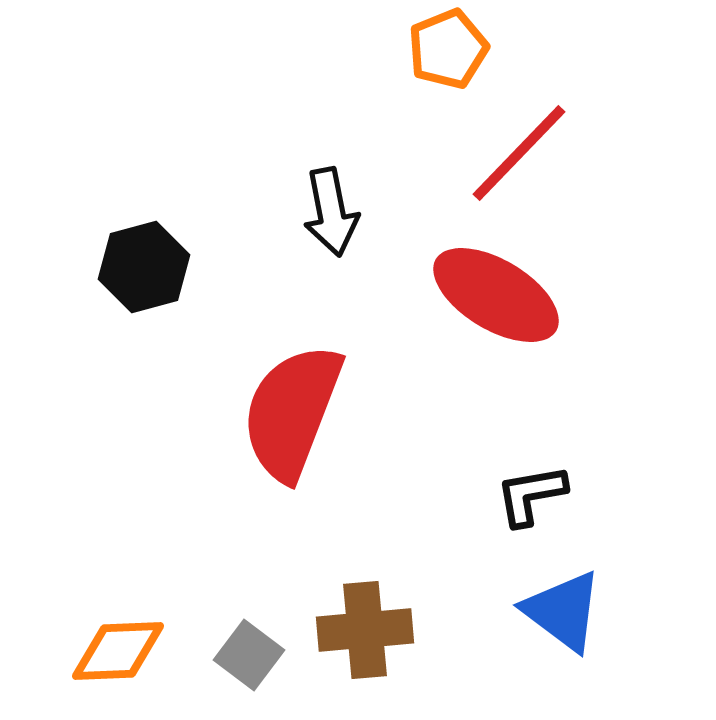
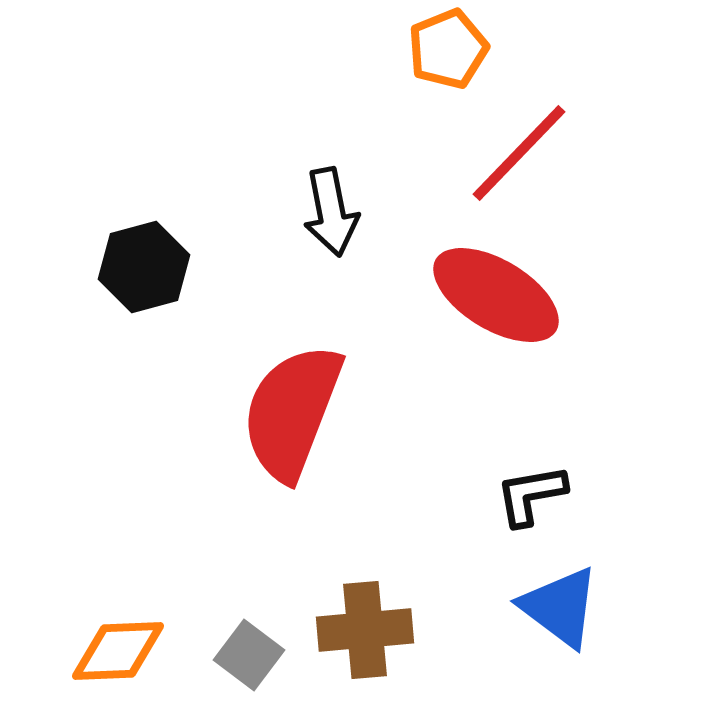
blue triangle: moved 3 px left, 4 px up
